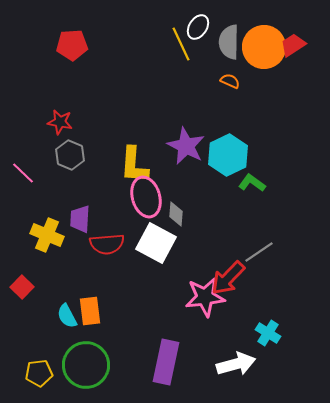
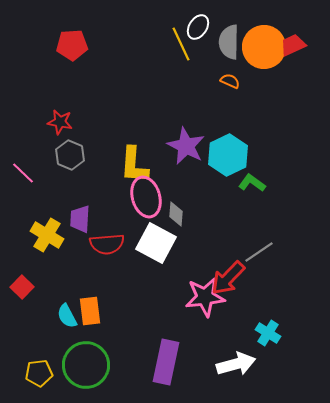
red trapezoid: rotated 8 degrees clockwise
yellow cross: rotated 8 degrees clockwise
